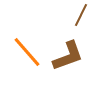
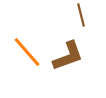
brown line: rotated 40 degrees counterclockwise
